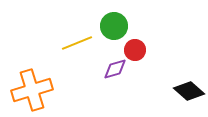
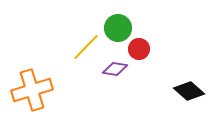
green circle: moved 4 px right, 2 px down
yellow line: moved 9 px right, 4 px down; rotated 24 degrees counterclockwise
red circle: moved 4 px right, 1 px up
purple diamond: rotated 25 degrees clockwise
